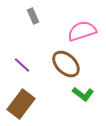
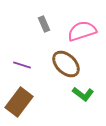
gray rectangle: moved 11 px right, 8 px down
purple line: rotated 24 degrees counterclockwise
brown rectangle: moved 2 px left, 2 px up
